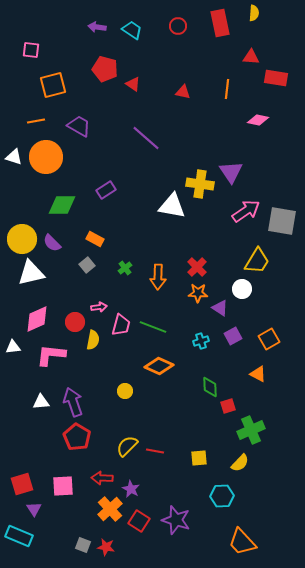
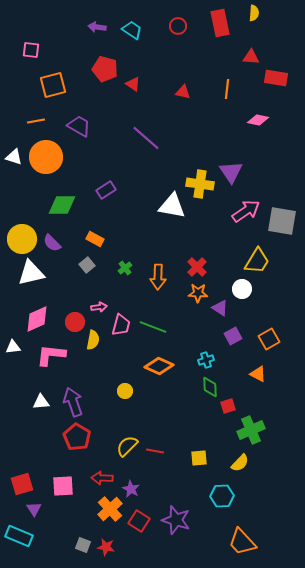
cyan cross at (201, 341): moved 5 px right, 19 px down
